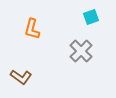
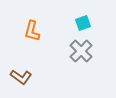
cyan square: moved 8 px left, 6 px down
orange L-shape: moved 2 px down
